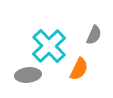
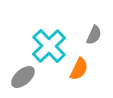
gray ellipse: moved 5 px left, 2 px down; rotated 35 degrees counterclockwise
